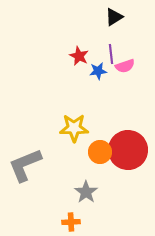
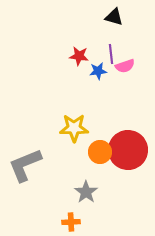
black triangle: rotated 48 degrees clockwise
red star: rotated 18 degrees counterclockwise
